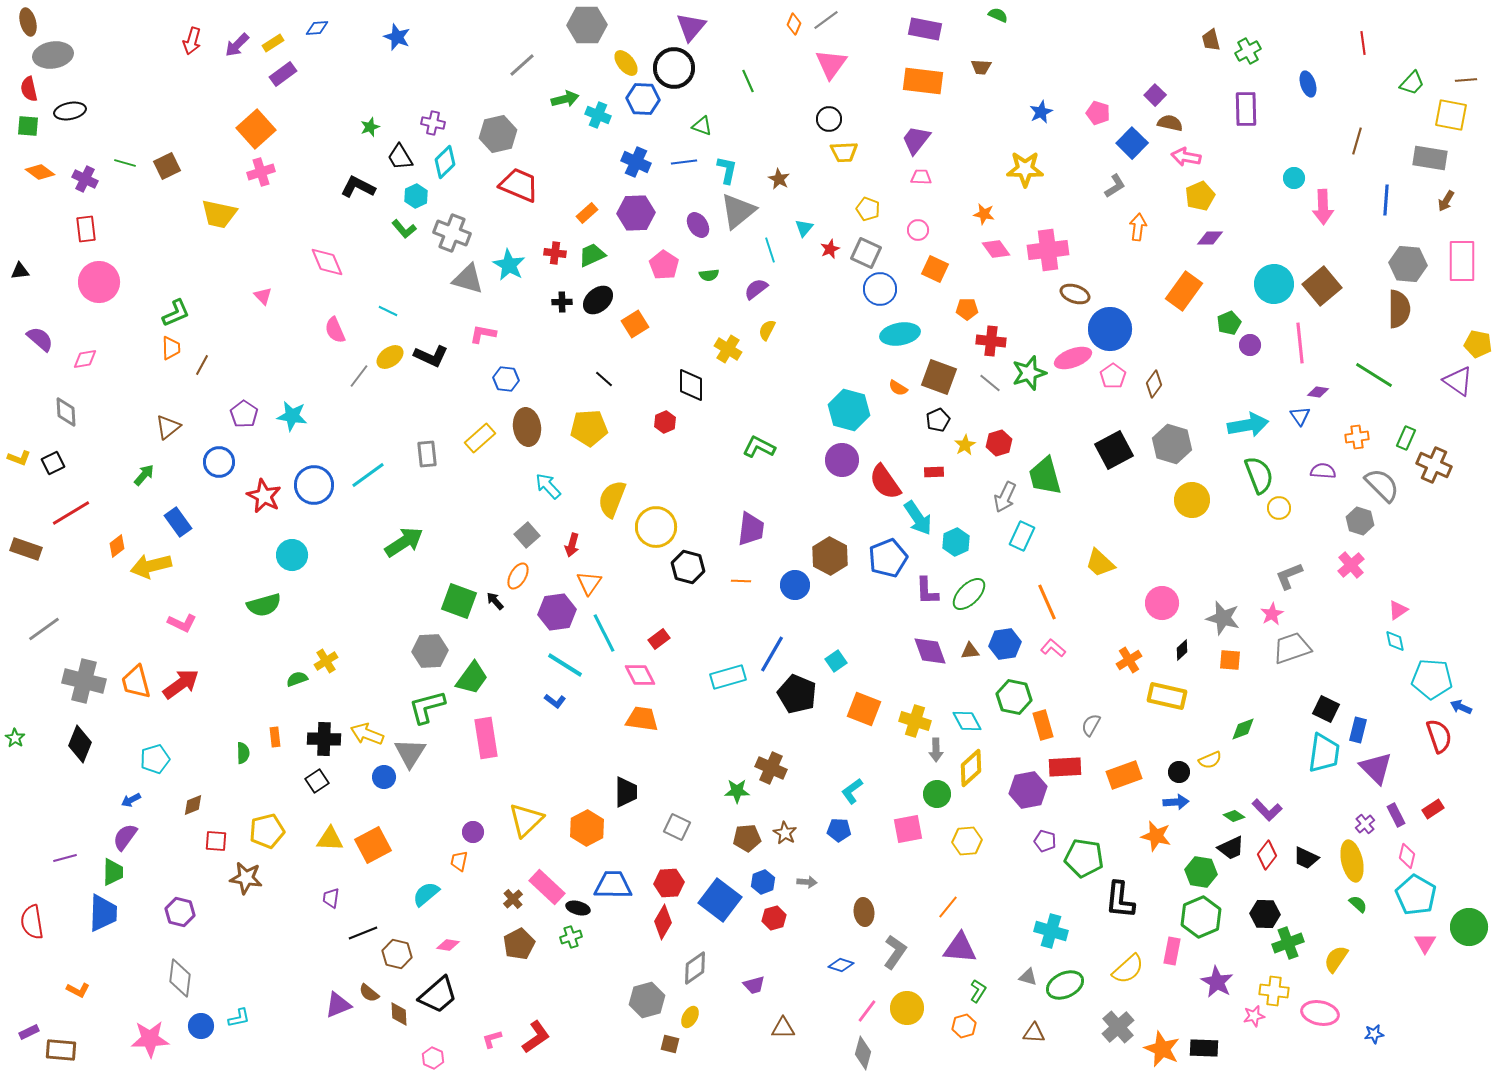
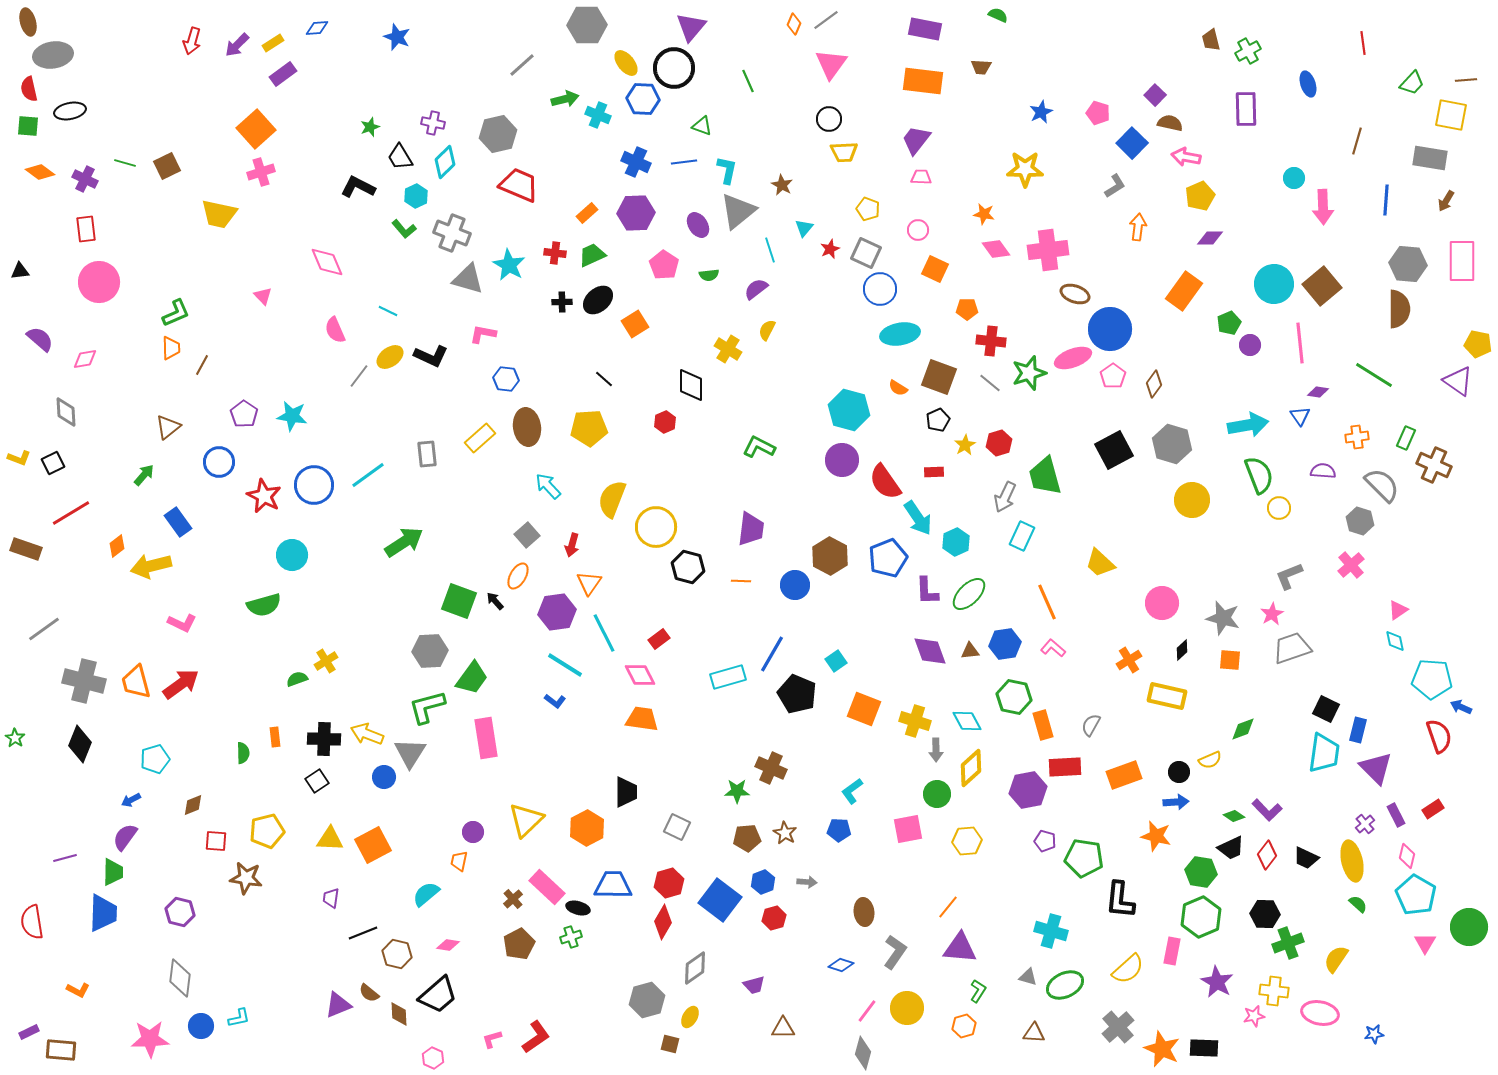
brown star at (779, 179): moved 3 px right, 6 px down
red hexagon at (669, 883): rotated 12 degrees counterclockwise
